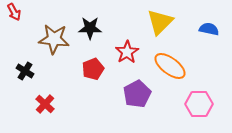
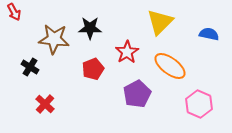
blue semicircle: moved 5 px down
black cross: moved 5 px right, 4 px up
pink hexagon: rotated 24 degrees clockwise
